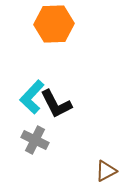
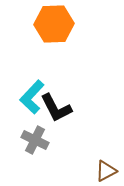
black L-shape: moved 4 px down
